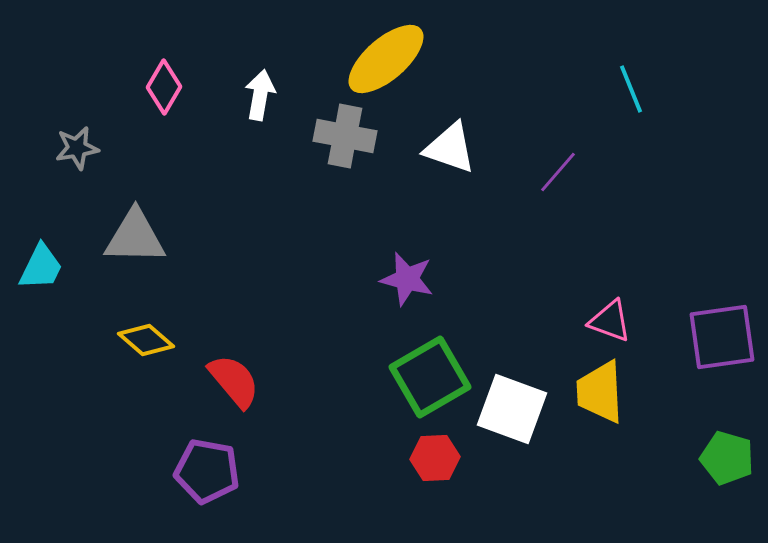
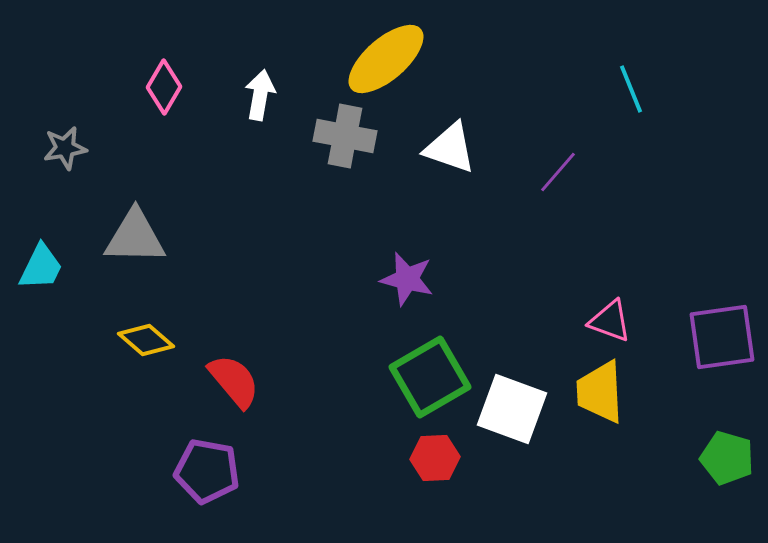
gray star: moved 12 px left
